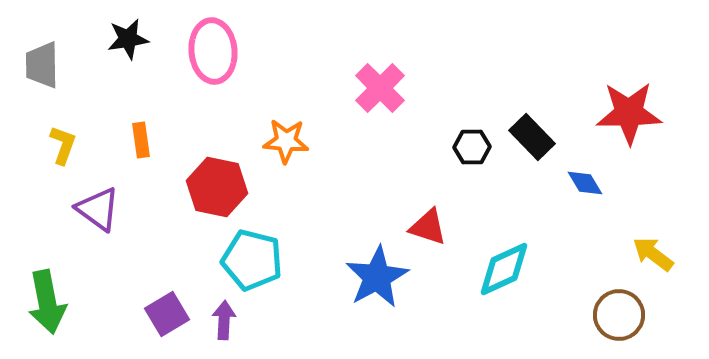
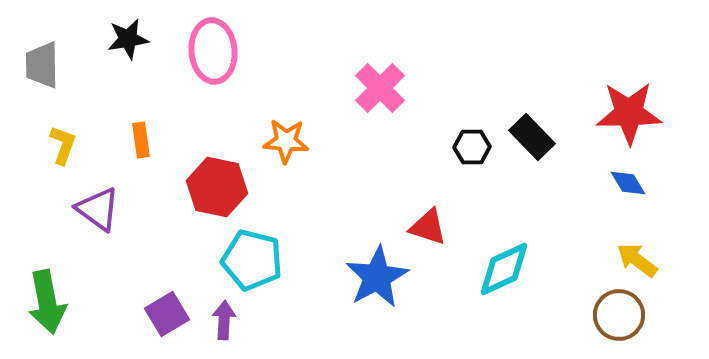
blue diamond: moved 43 px right
yellow arrow: moved 16 px left, 6 px down
